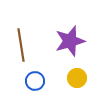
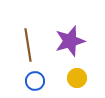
brown line: moved 7 px right
